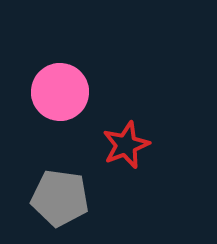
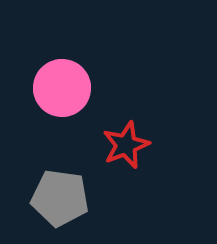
pink circle: moved 2 px right, 4 px up
